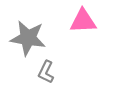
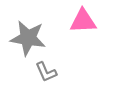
gray L-shape: rotated 50 degrees counterclockwise
